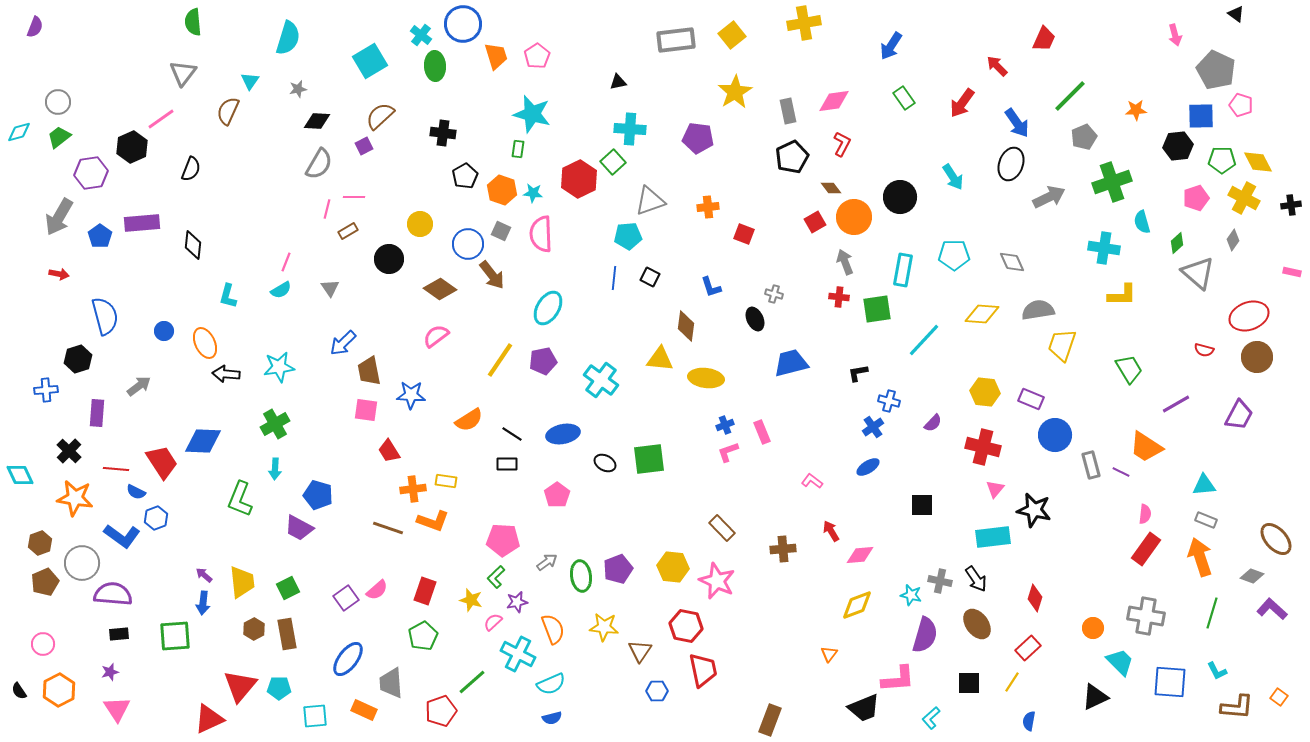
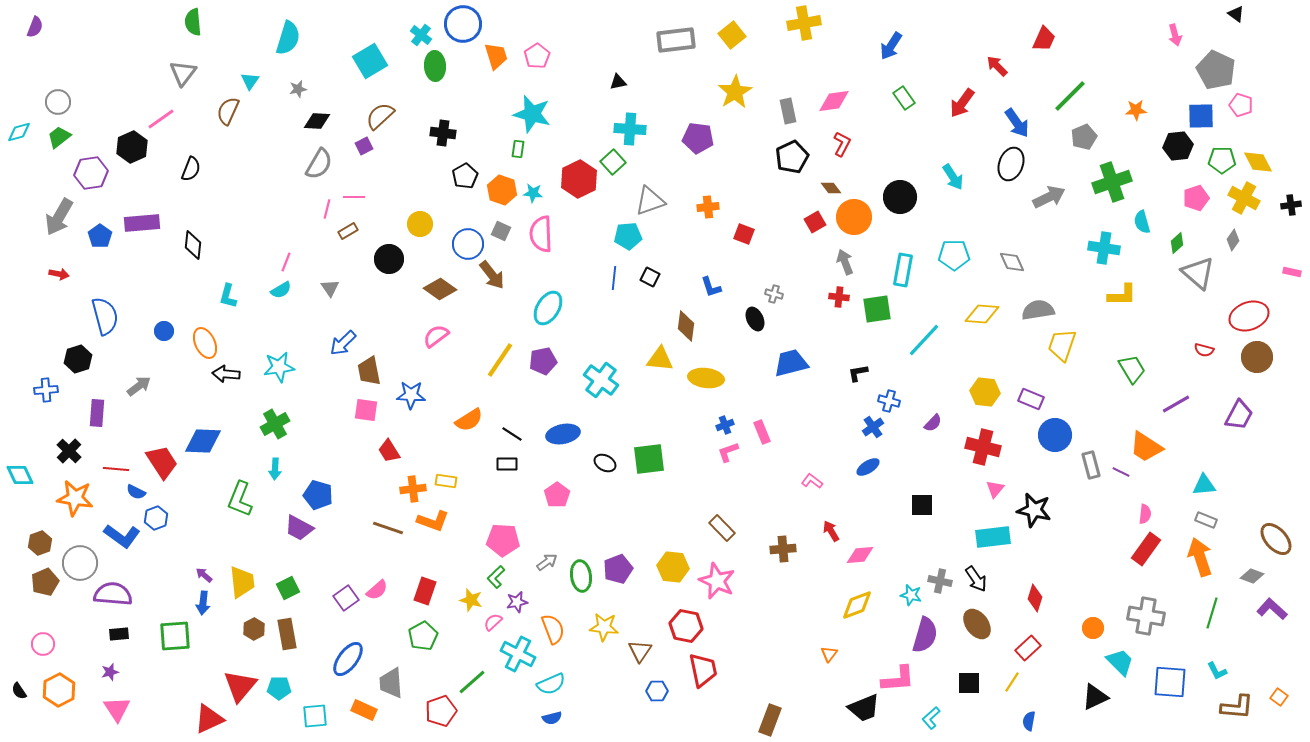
green trapezoid at (1129, 369): moved 3 px right
gray circle at (82, 563): moved 2 px left
